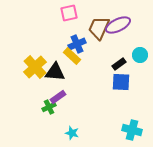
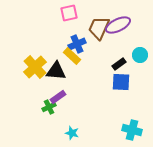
black triangle: moved 1 px right, 1 px up
